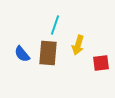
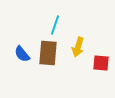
yellow arrow: moved 2 px down
red square: rotated 12 degrees clockwise
